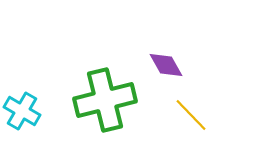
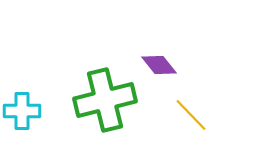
purple diamond: moved 7 px left; rotated 9 degrees counterclockwise
cyan cross: rotated 30 degrees counterclockwise
